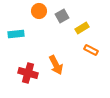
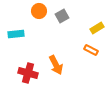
yellow rectangle: moved 15 px right
